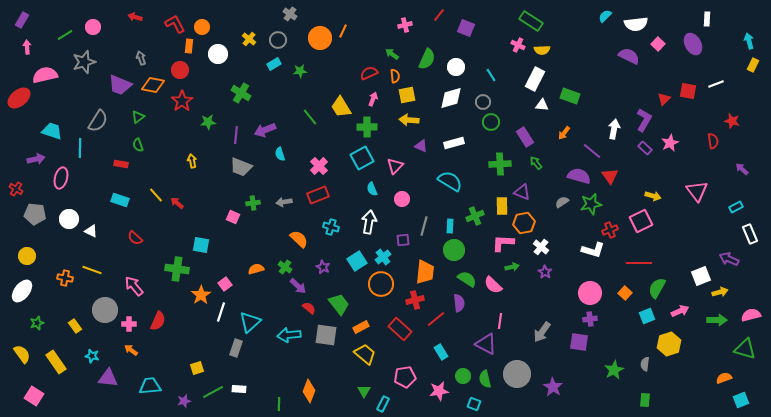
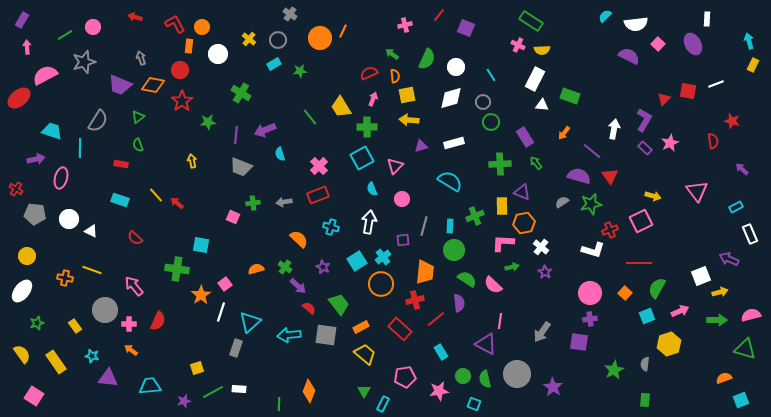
pink semicircle at (45, 75): rotated 15 degrees counterclockwise
purple triangle at (421, 146): rotated 40 degrees counterclockwise
